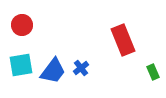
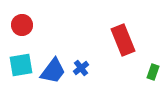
green rectangle: rotated 42 degrees clockwise
